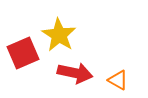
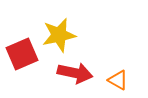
yellow star: rotated 28 degrees clockwise
red square: moved 1 px left, 1 px down
